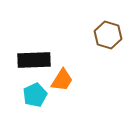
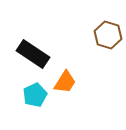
black rectangle: moved 1 px left, 6 px up; rotated 36 degrees clockwise
orange trapezoid: moved 3 px right, 2 px down
